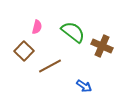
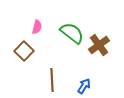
green semicircle: moved 1 px left, 1 px down
brown cross: moved 3 px left, 1 px up; rotated 30 degrees clockwise
brown line: moved 2 px right, 14 px down; rotated 65 degrees counterclockwise
blue arrow: rotated 91 degrees counterclockwise
